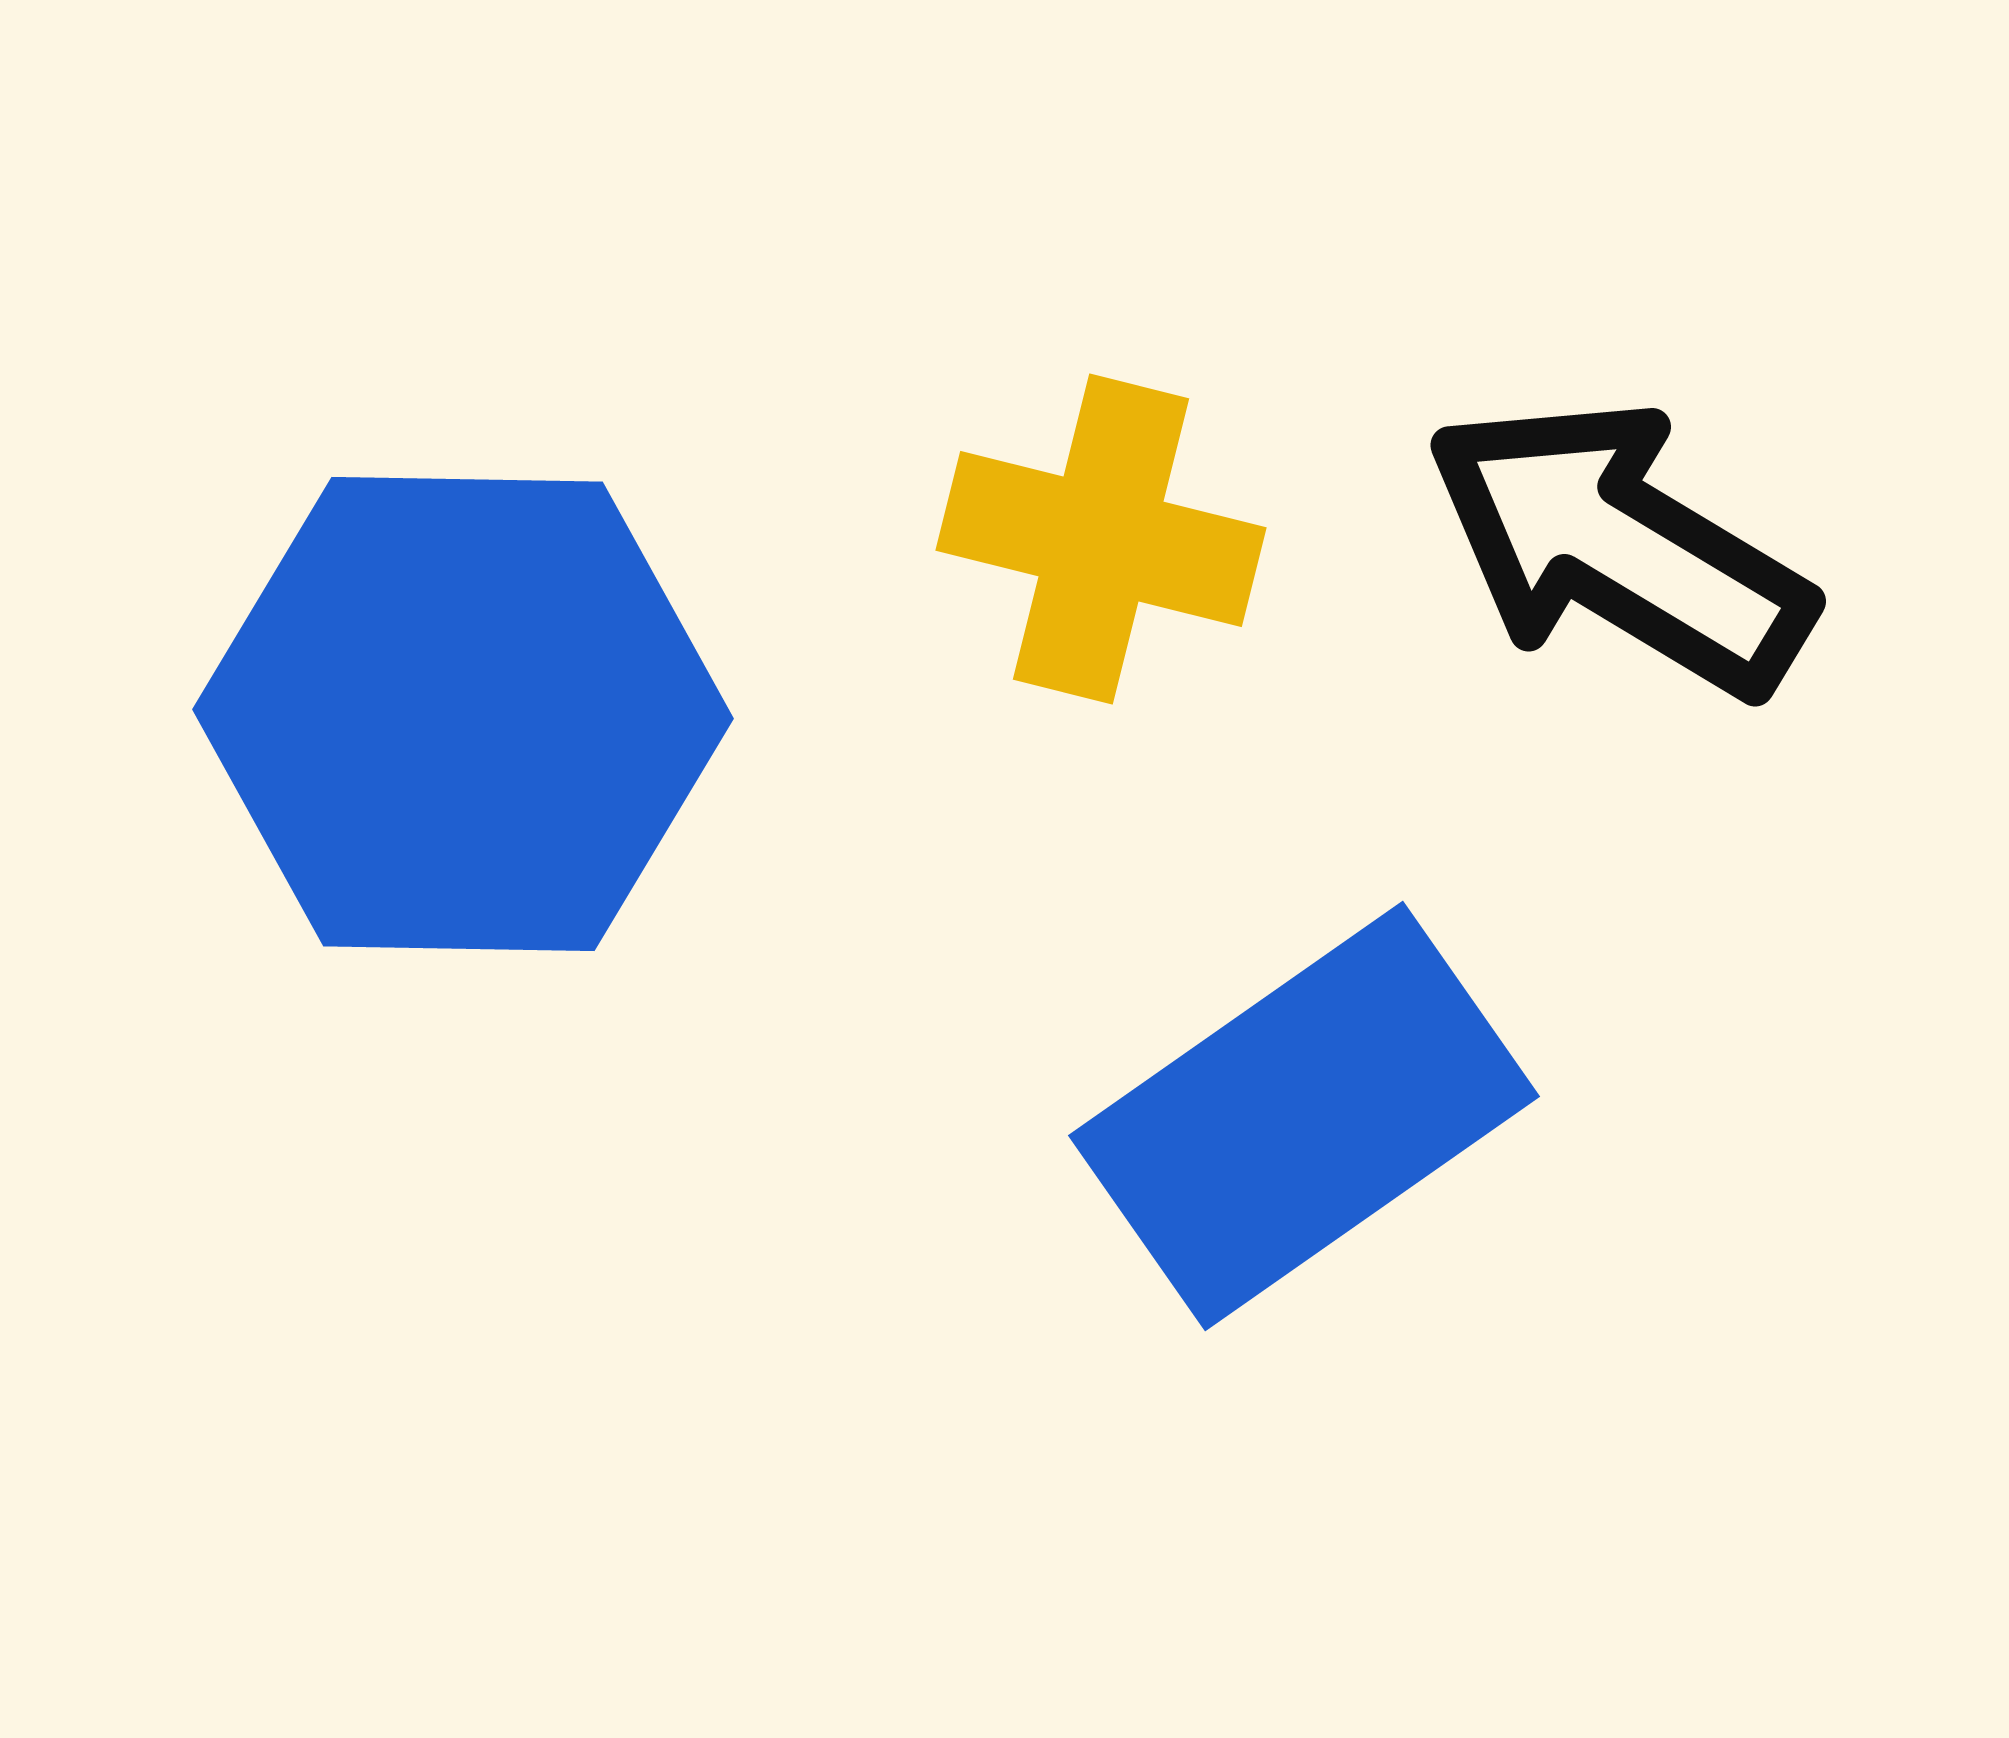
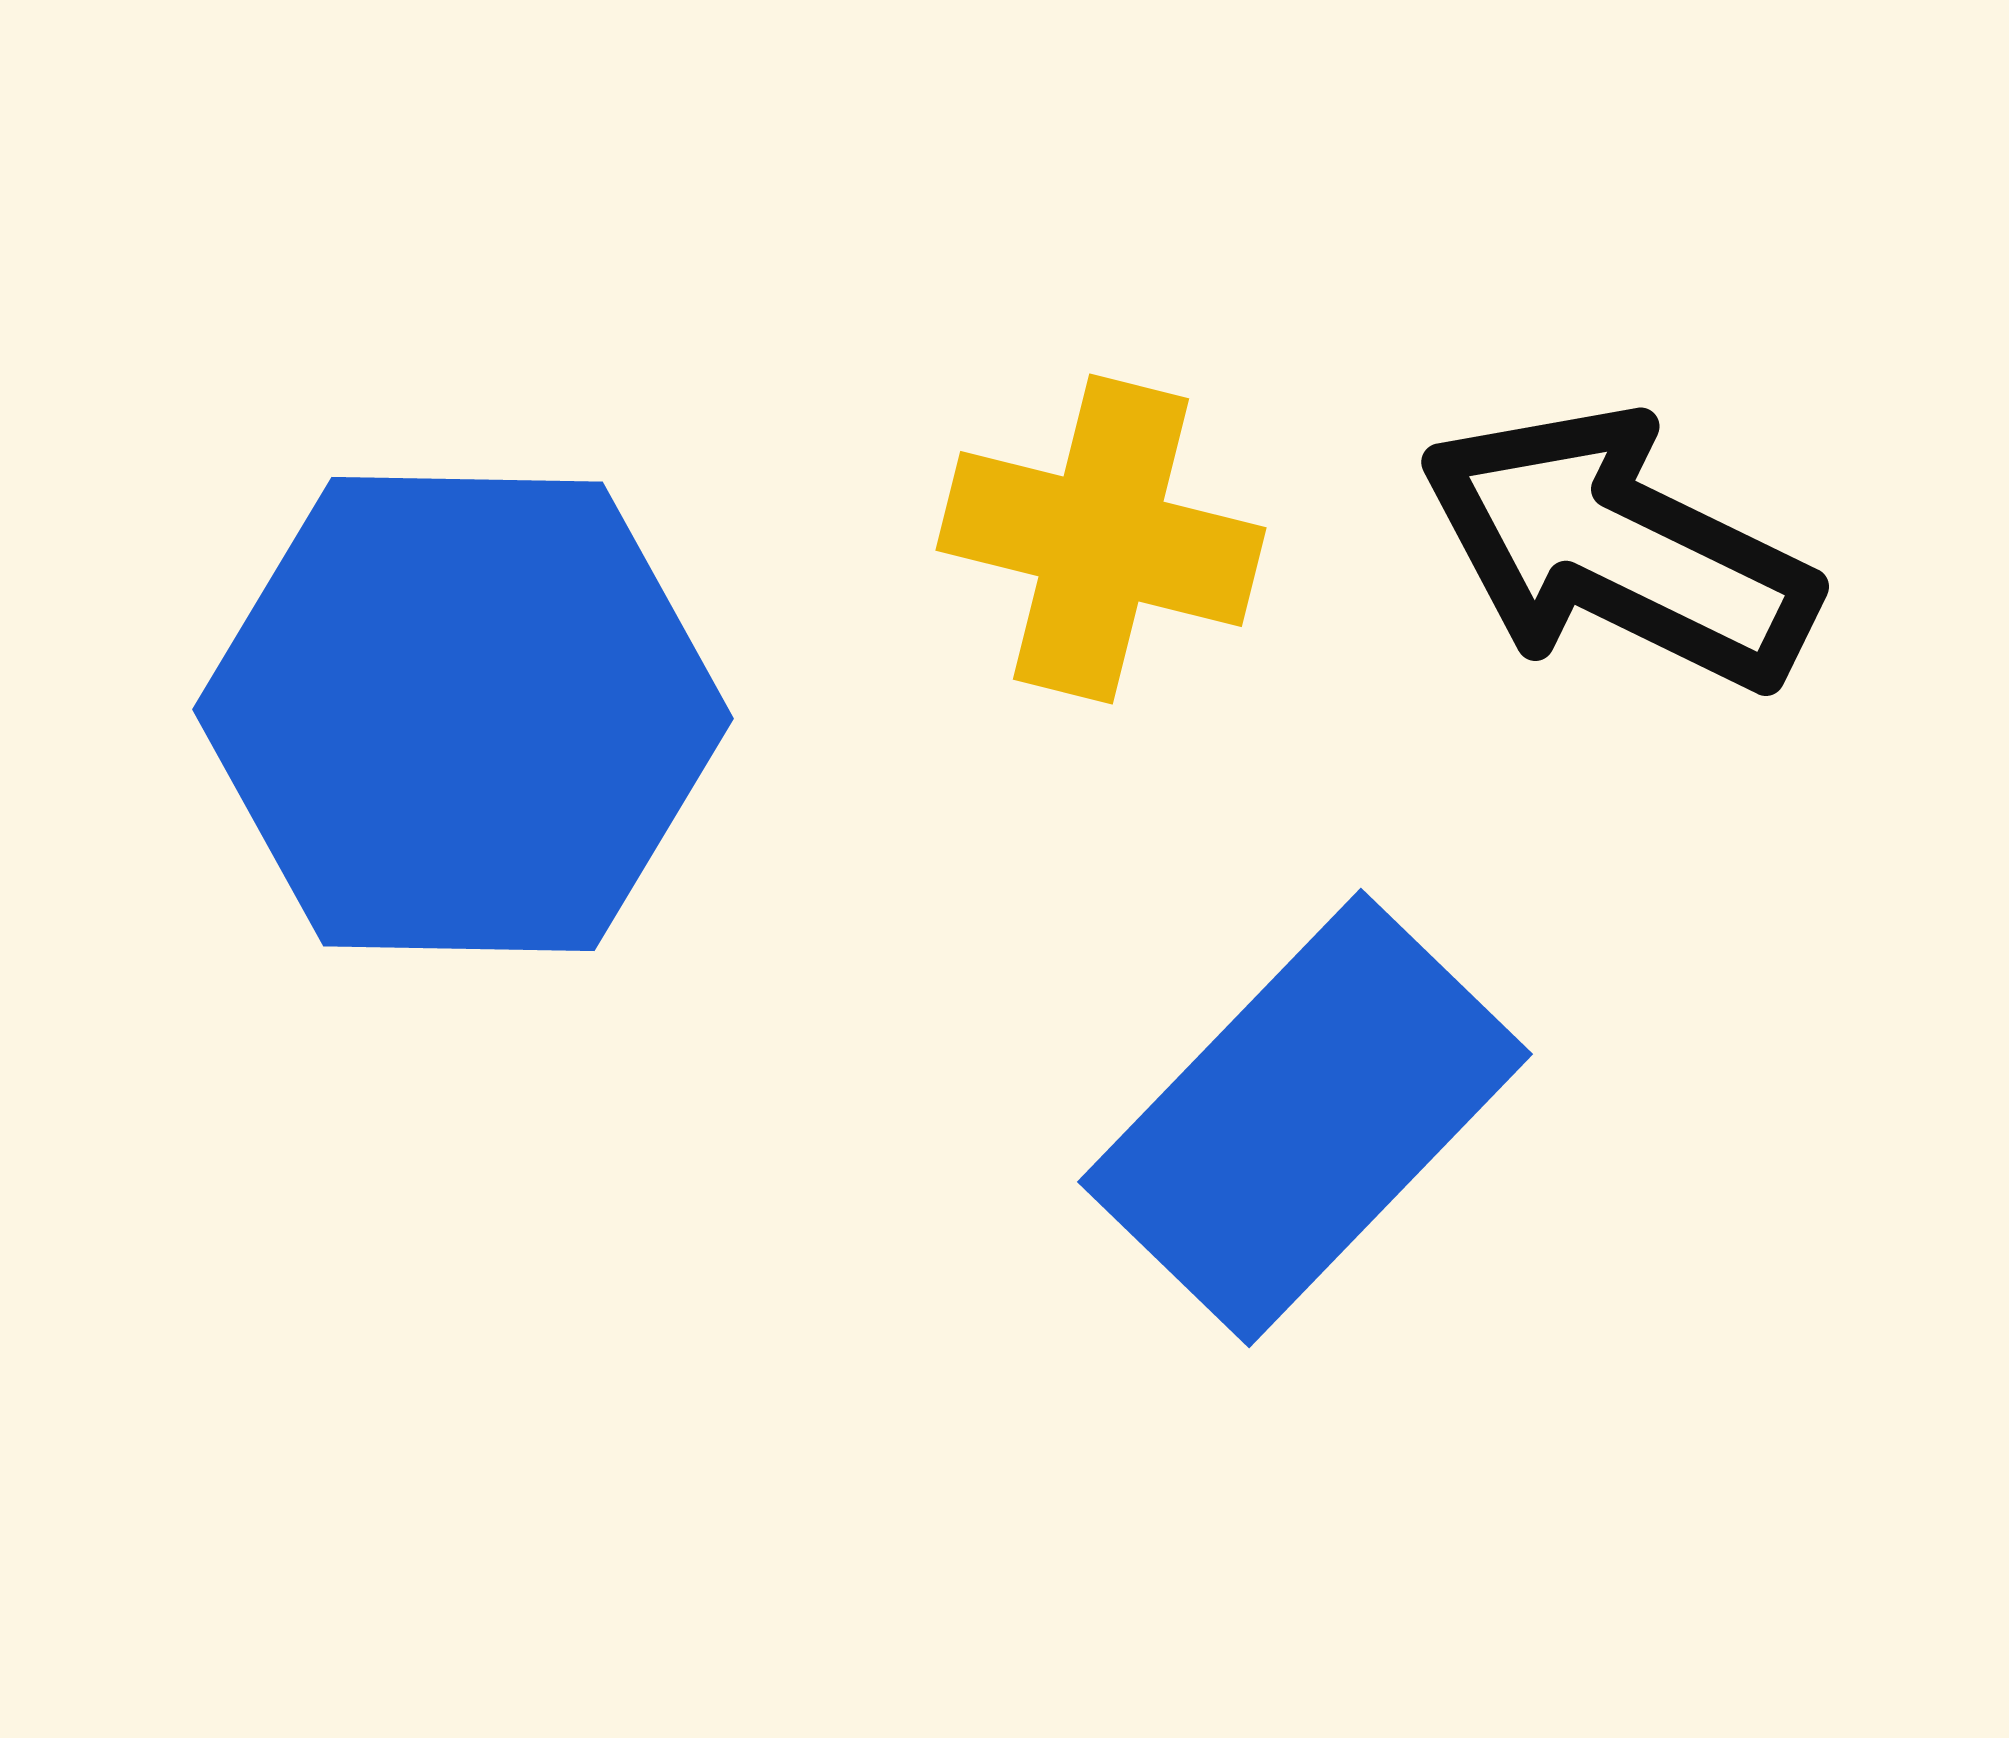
black arrow: moved 1 px left, 2 px down; rotated 5 degrees counterclockwise
blue rectangle: moved 1 px right, 2 px down; rotated 11 degrees counterclockwise
